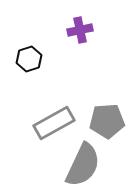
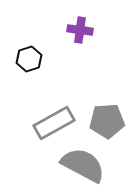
purple cross: rotated 20 degrees clockwise
gray semicircle: rotated 87 degrees counterclockwise
